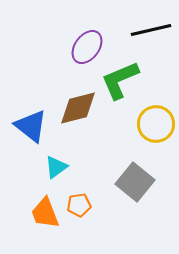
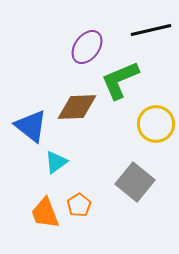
brown diamond: moved 1 px left, 1 px up; rotated 12 degrees clockwise
cyan triangle: moved 5 px up
orange pentagon: rotated 25 degrees counterclockwise
